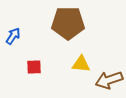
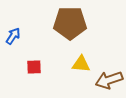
brown pentagon: moved 2 px right
